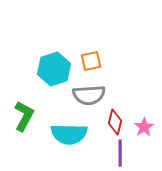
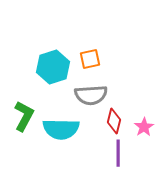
orange square: moved 1 px left, 2 px up
cyan hexagon: moved 1 px left, 2 px up
gray semicircle: moved 2 px right
red diamond: moved 1 px left, 1 px up
cyan semicircle: moved 8 px left, 5 px up
purple line: moved 2 px left
